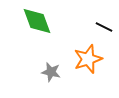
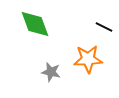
green diamond: moved 2 px left, 3 px down
orange star: rotated 16 degrees clockwise
